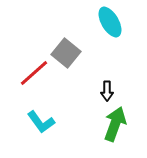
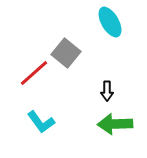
green arrow: rotated 112 degrees counterclockwise
